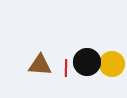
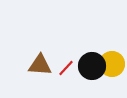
black circle: moved 5 px right, 4 px down
red line: rotated 42 degrees clockwise
